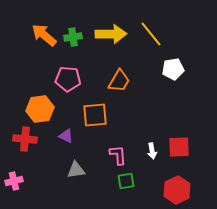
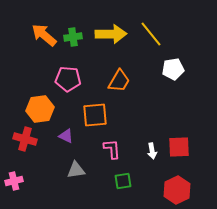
red cross: rotated 10 degrees clockwise
pink L-shape: moved 6 px left, 6 px up
green square: moved 3 px left
